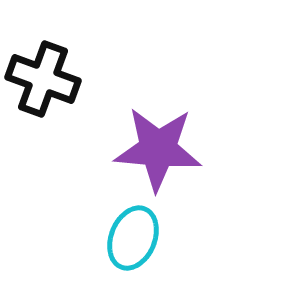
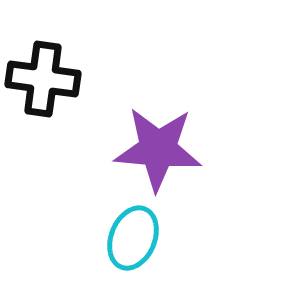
black cross: rotated 12 degrees counterclockwise
